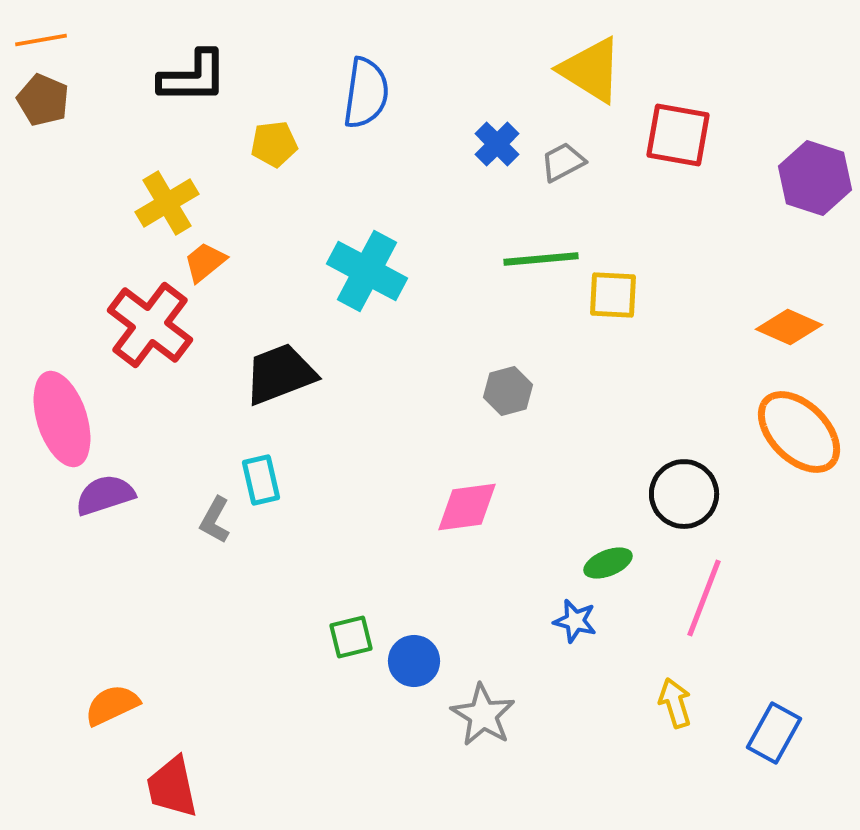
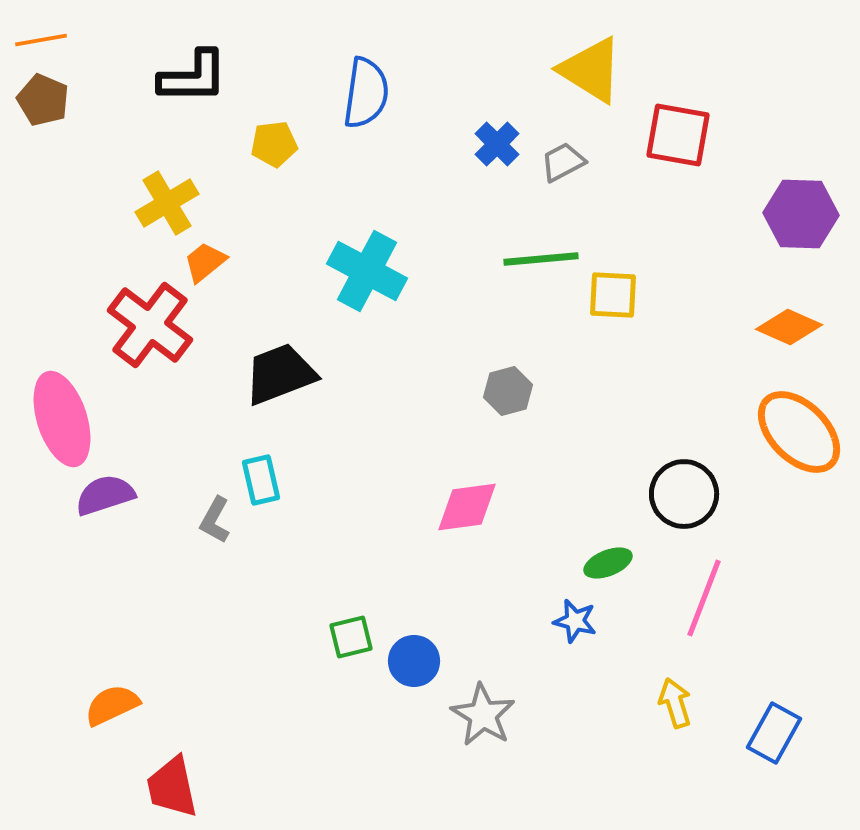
purple hexagon: moved 14 px left, 36 px down; rotated 16 degrees counterclockwise
